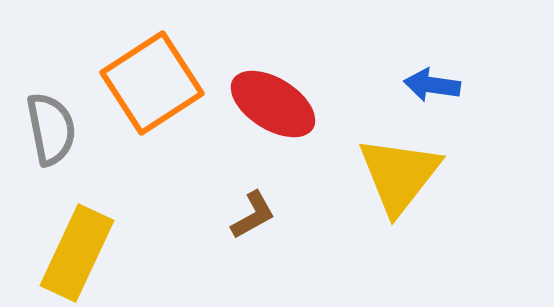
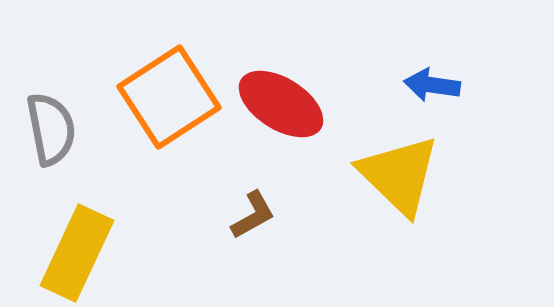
orange square: moved 17 px right, 14 px down
red ellipse: moved 8 px right
yellow triangle: rotated 24 degrees counterclockwise
